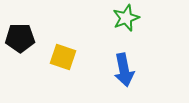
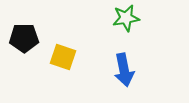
green star: rotated 12 degrees clockwise
black pentagon: moved 4 px right
